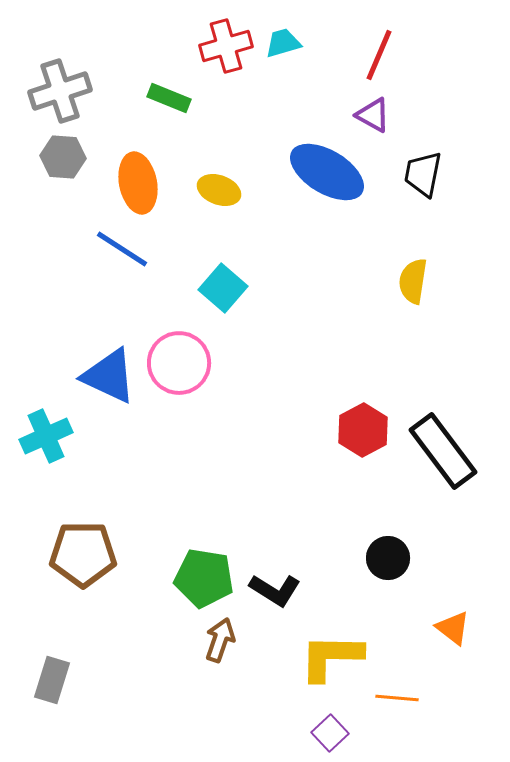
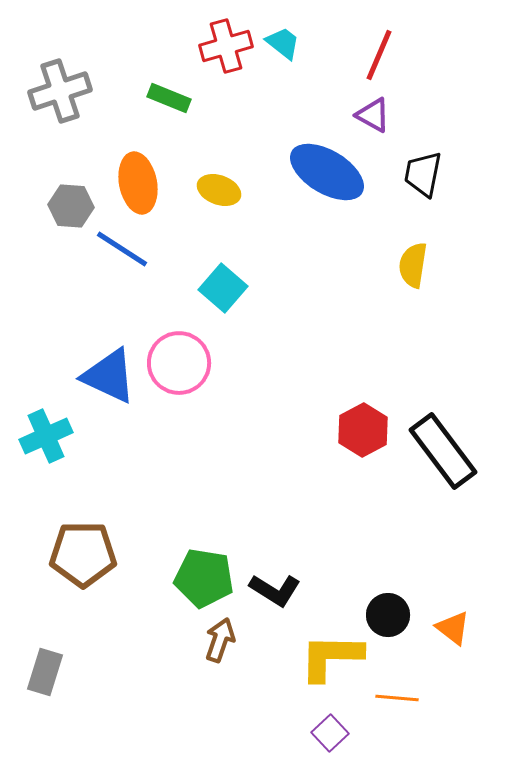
cyan trapezoid: rotated 54 degrees clockwise
gray hexagon: moved 8 px right, 49 px down
yellow semicircle: moved 16 px up
black circle: moved 57 px down
gray rectangle: moved 7 px left, 8 px up
